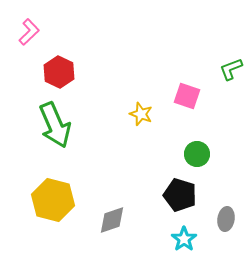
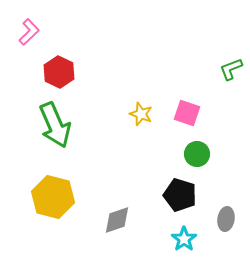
pink square: moved 17 px down
yellow hexagon: moved 3 px up
gray diamond: moved 5 px right
